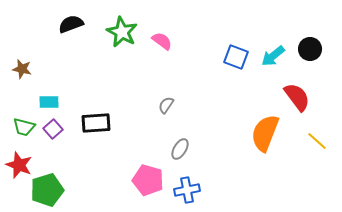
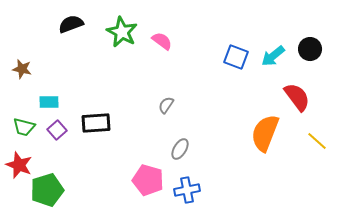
purple square: moved 4 px right, 1 px down
